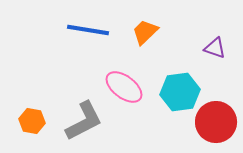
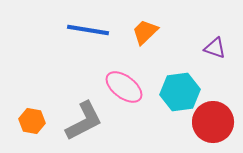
red circle: moved 3 px left
